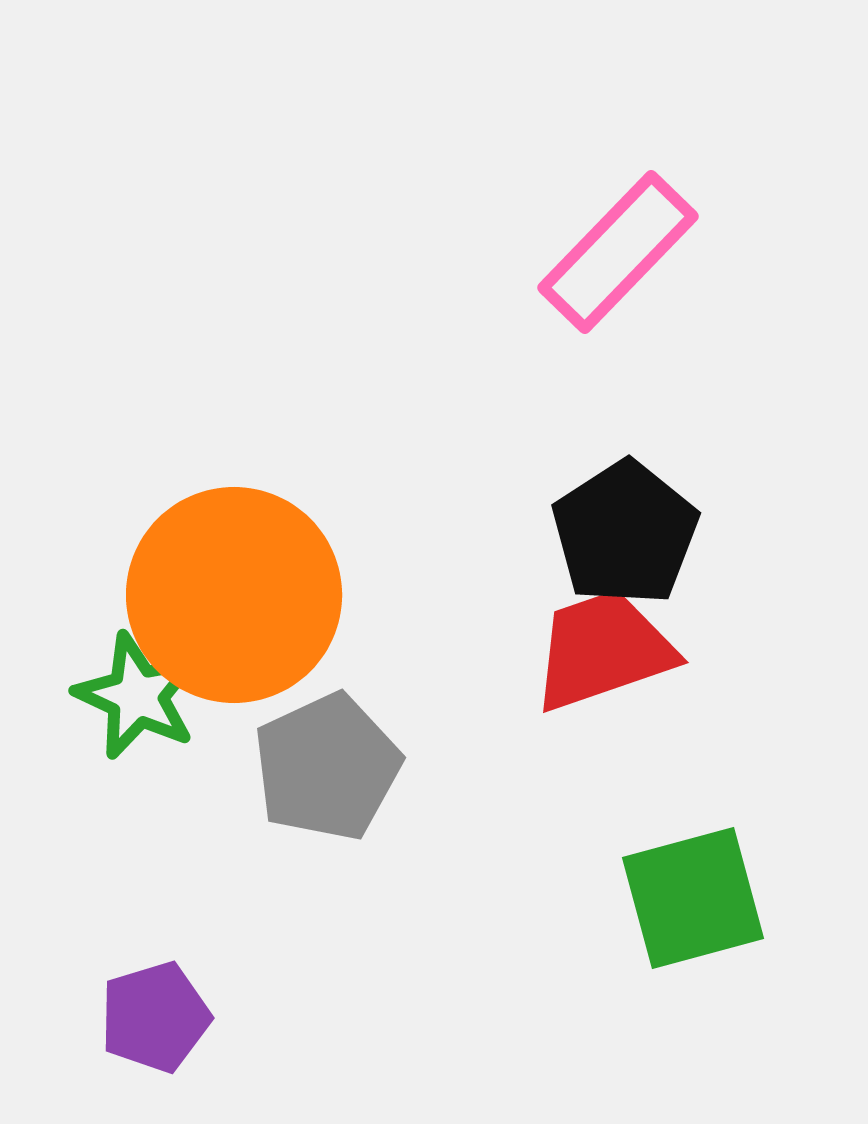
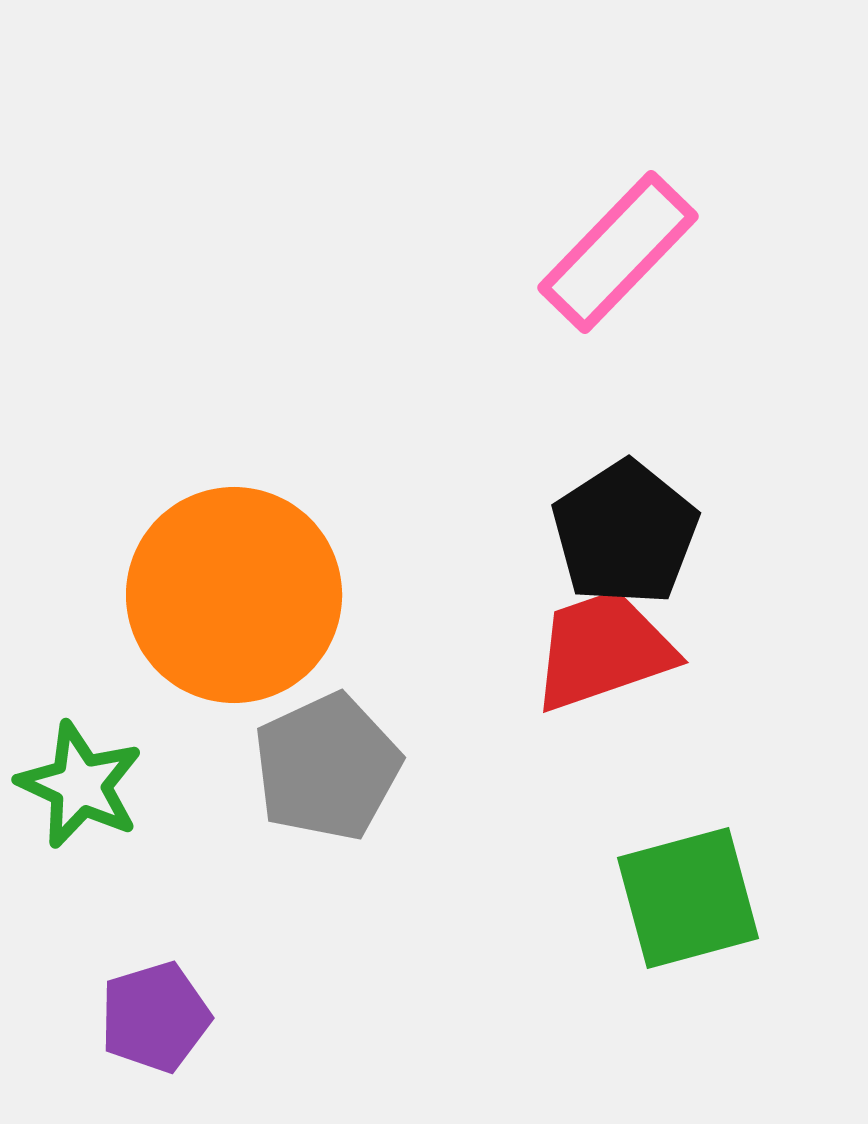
green star: moved 57 px left, 89 px down
green square: moved 5 px left
